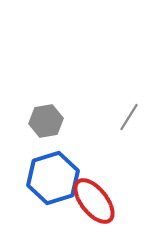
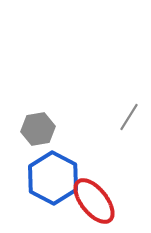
gray hexagon: moved 8 px left, 8 px down
blue hexagon: rotated 15 degrees counterclockwise
